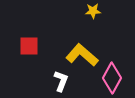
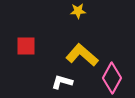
yellow star: moved 15 px left
red square: moved 3 px left
white L-shape: moved 1 px right, 1 px down; rotated 95 degrees counterclockwise
